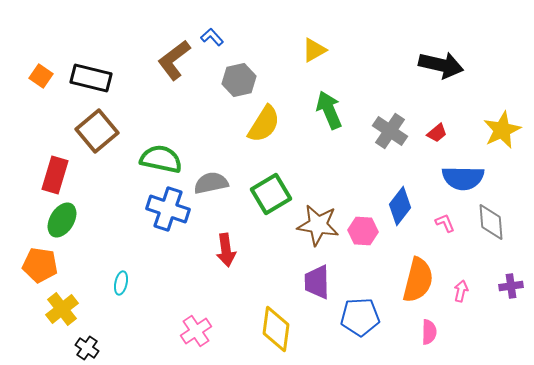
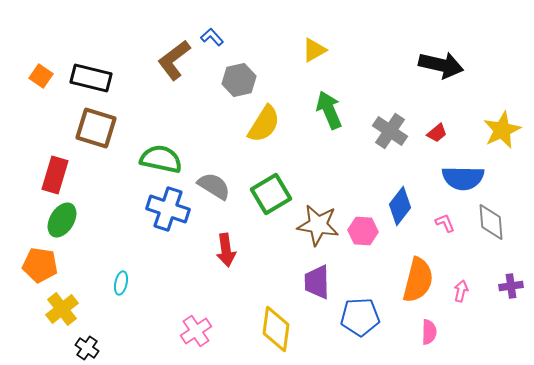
brown square: moved 1 px left, 3 px up; rotated 33 degrees counterclockwise
gray semicircle: moved 3 px right, 3 px down; rotated 44 degrees clockwise
